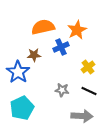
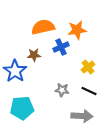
orange star: rotated 18 degrees clockwise
blue star: moved 3 px left, 1 px up
cyan pentagon: rotated 20 degrees clockwise
